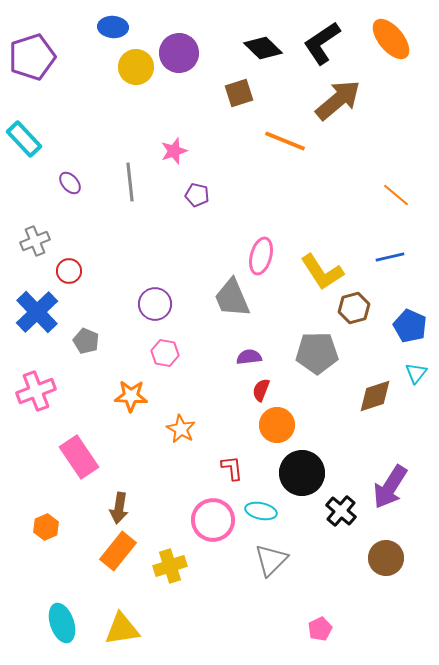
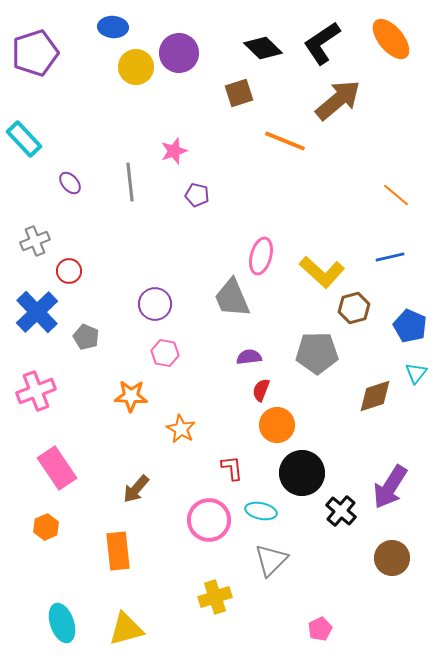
purple pentagon at (32, 57): moved 3 px right, 4 px up
yellow L-shape at (322, 272): rotated 15 degrees counterclockwise
gray pentagon at (86, 341): moved 4 px up
pink rectangle at (79, 457): moved 22 px left, 11 px down
brown arrow at (119, 508): moved 17 px right, 19 px up; rotated 32 degrees clockwise
pink circle at (213, 520): moved 4 px left
orange rectangle at (118, 551): rotated 45 degrees counterclockwise
brown circle at (386, 558): moved 6 px right
yellow cross at (170, 566): moved 45 px right, 31 px down
yellow triangle at (122, 629): moved 4 px right; rotated 6 degrees counterclockwise
